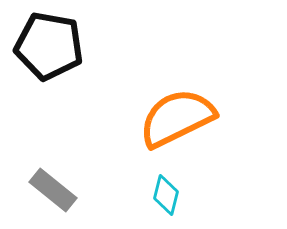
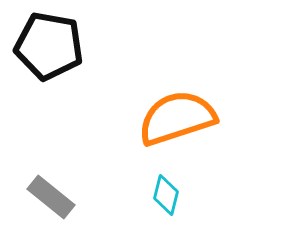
orange semicircle: rotated 8 degrees clockwise
gray rectangle: moved 2 px left, 7 px down
